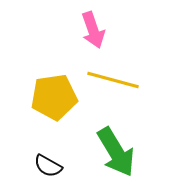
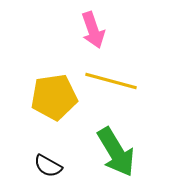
yellow line: moved 2 px left, 1 px down
